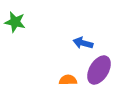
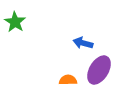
green star: rotated 20 degrees clockwise
